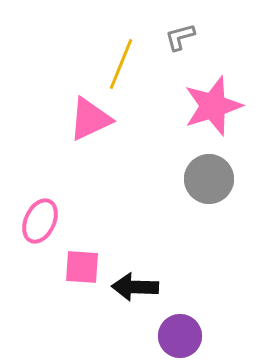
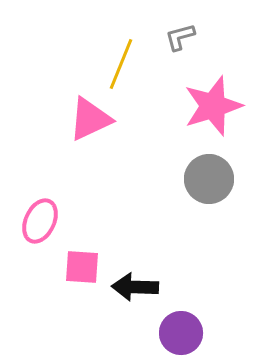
purple circle: moved 1 px right, 3 px up
